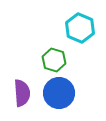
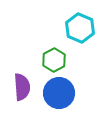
green hexagon: rotated 15 degrees clockwise
purple semicircle: moved 6 px up
